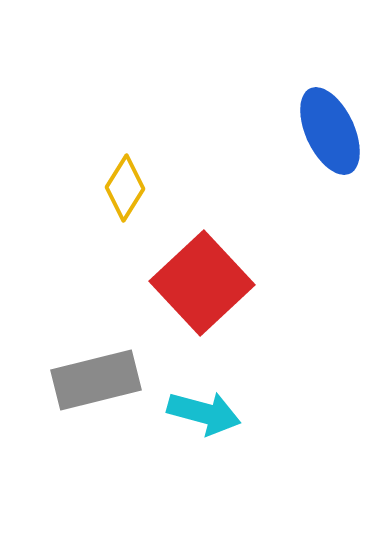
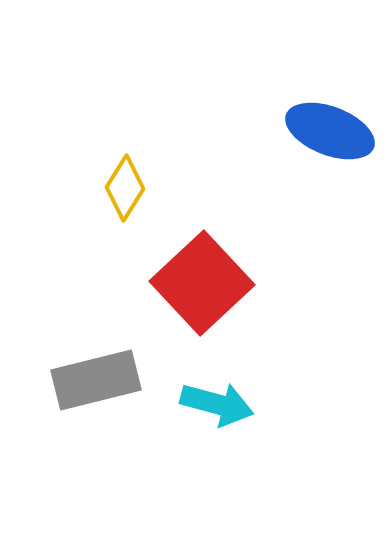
blue ellipse: rotated 44 degrees counterclockwise
cyan arrow: moved 13 px right, 9 px up
